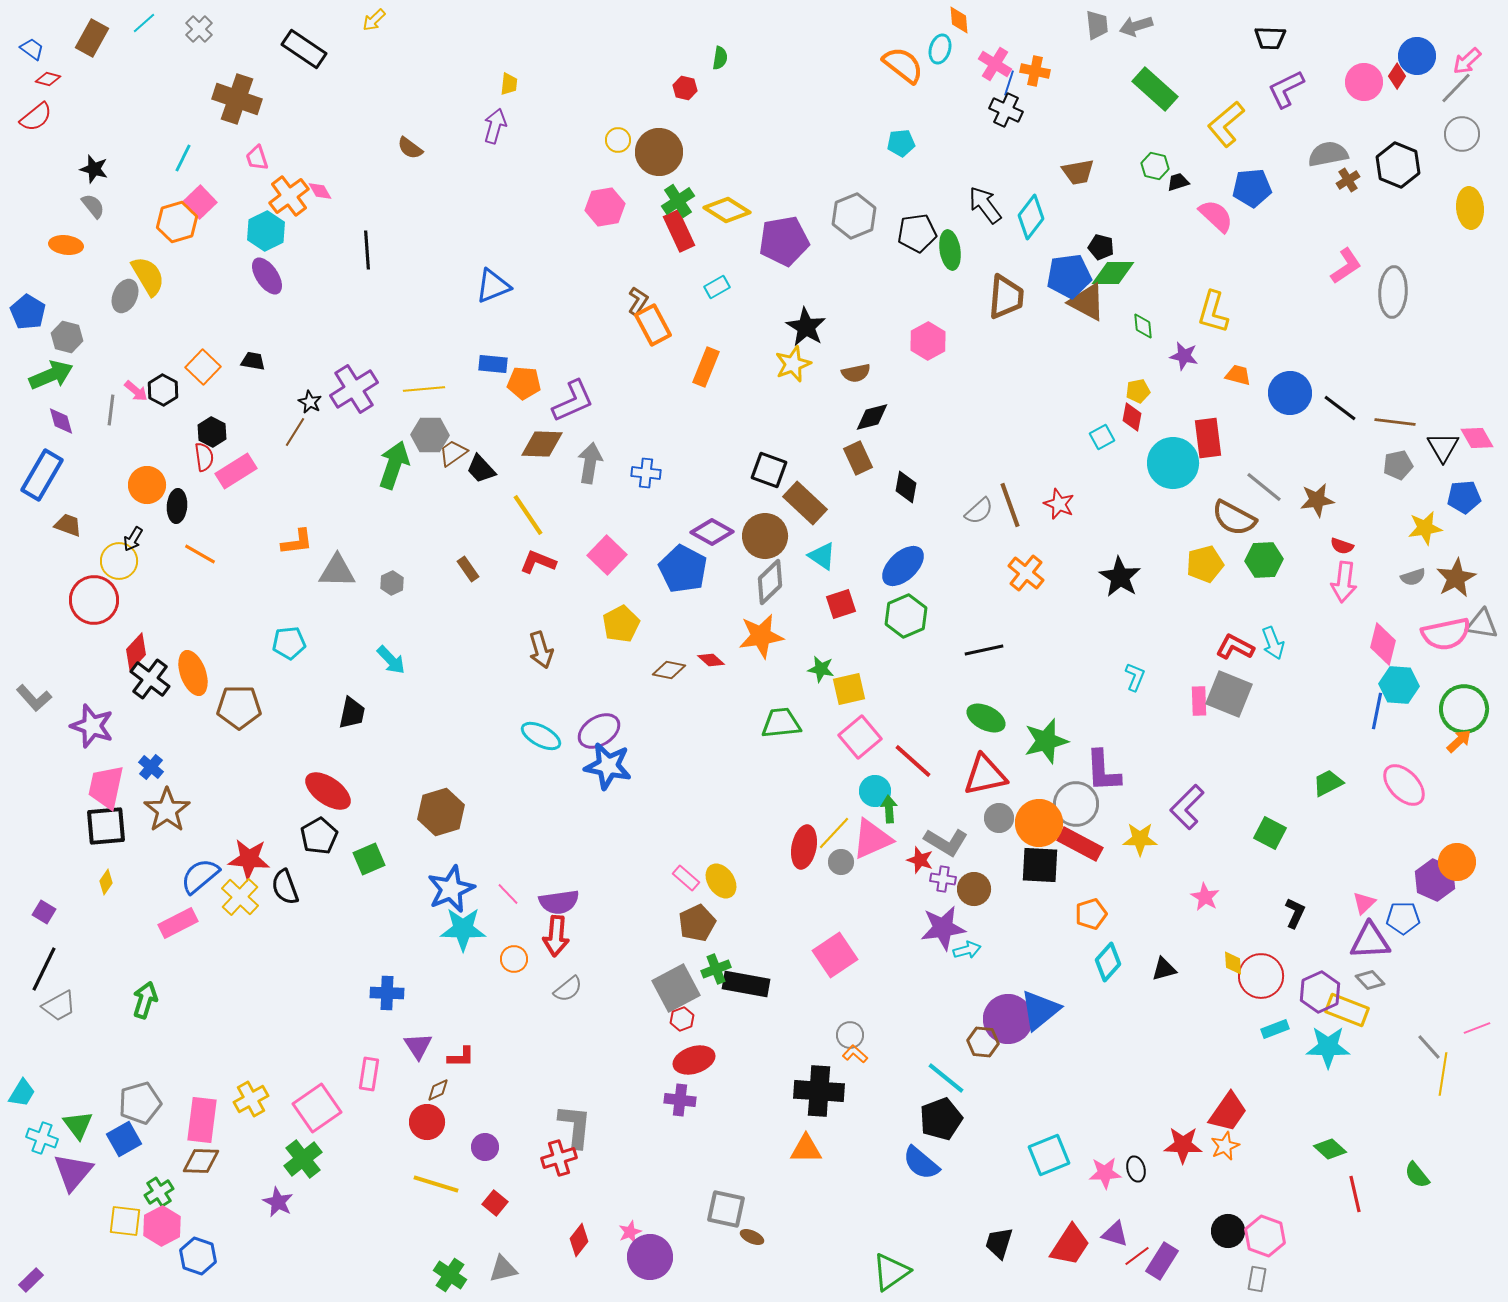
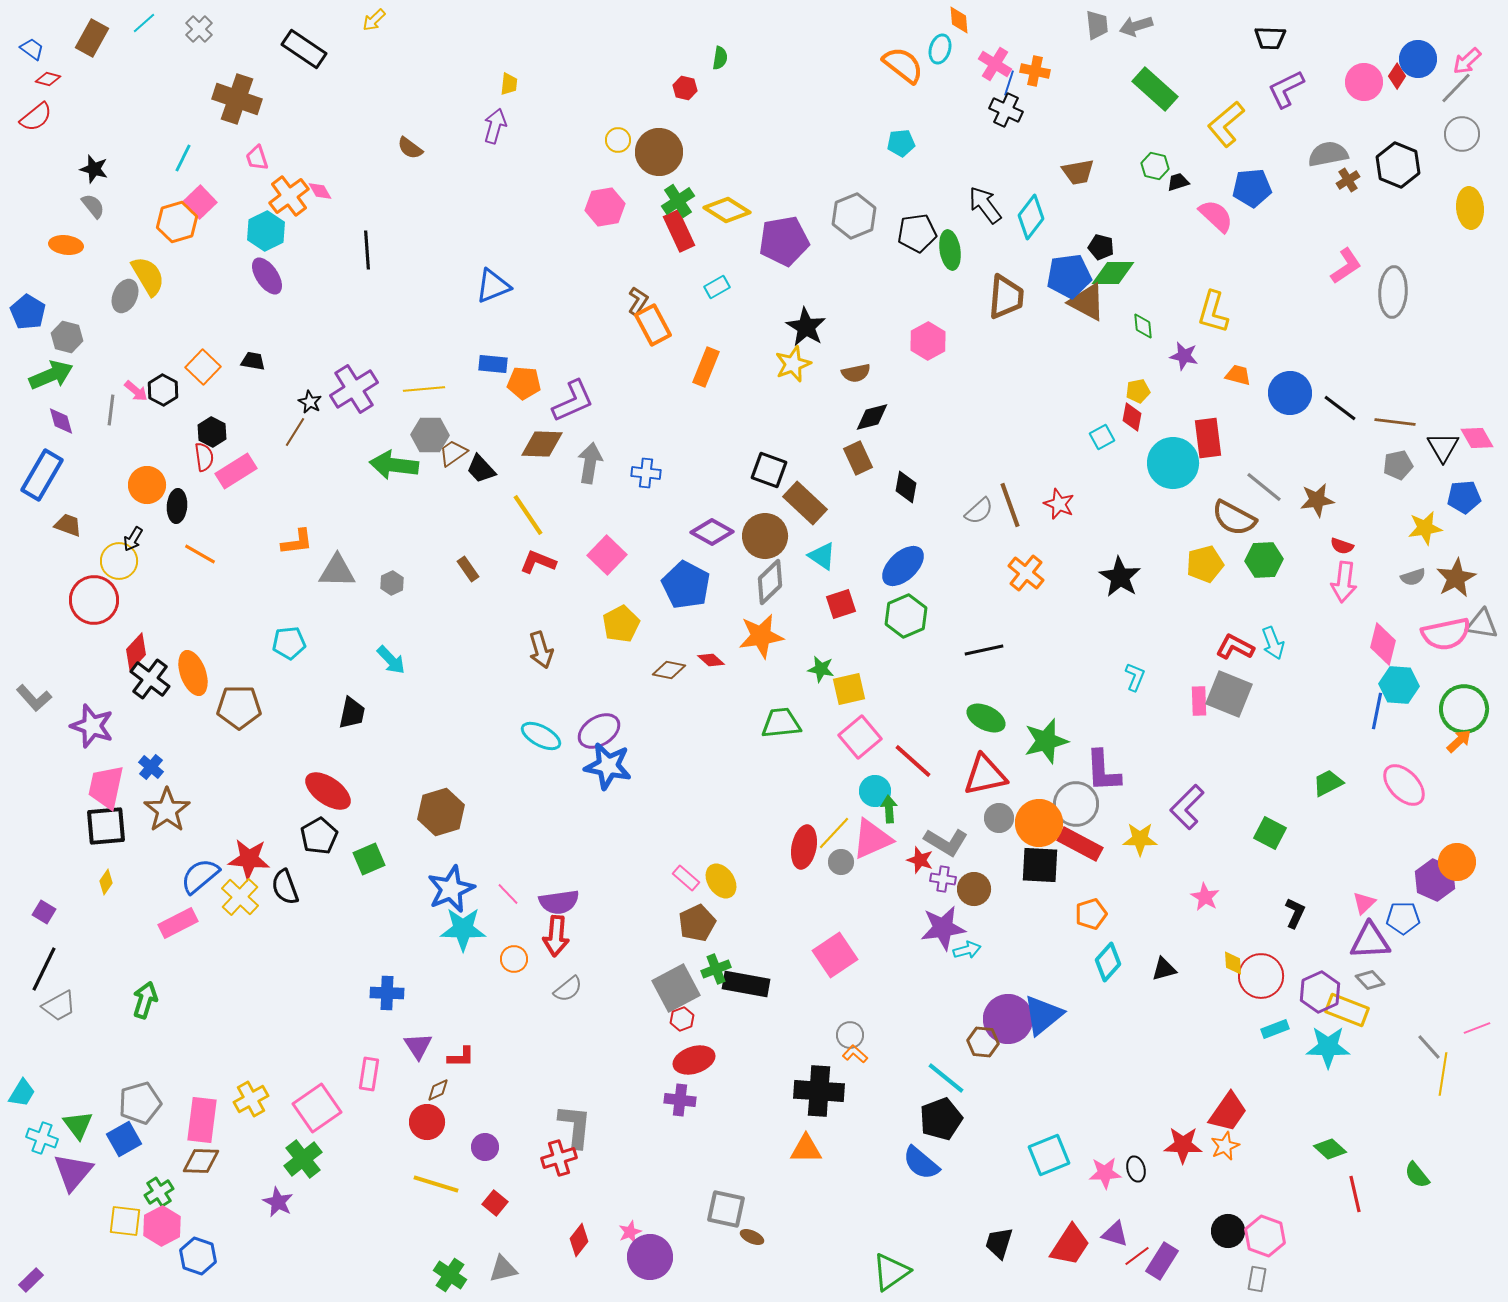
blue circle at (1417, 56): moved 1 px right, 3 px down
green arrow at (394, 465): rotated 102 degrees counterclockwise
blue pentagon at (683, 569): moved 3 px right, 16 px down
blue triangle at (1040, 1010): moved 3 px right, 5 px down
